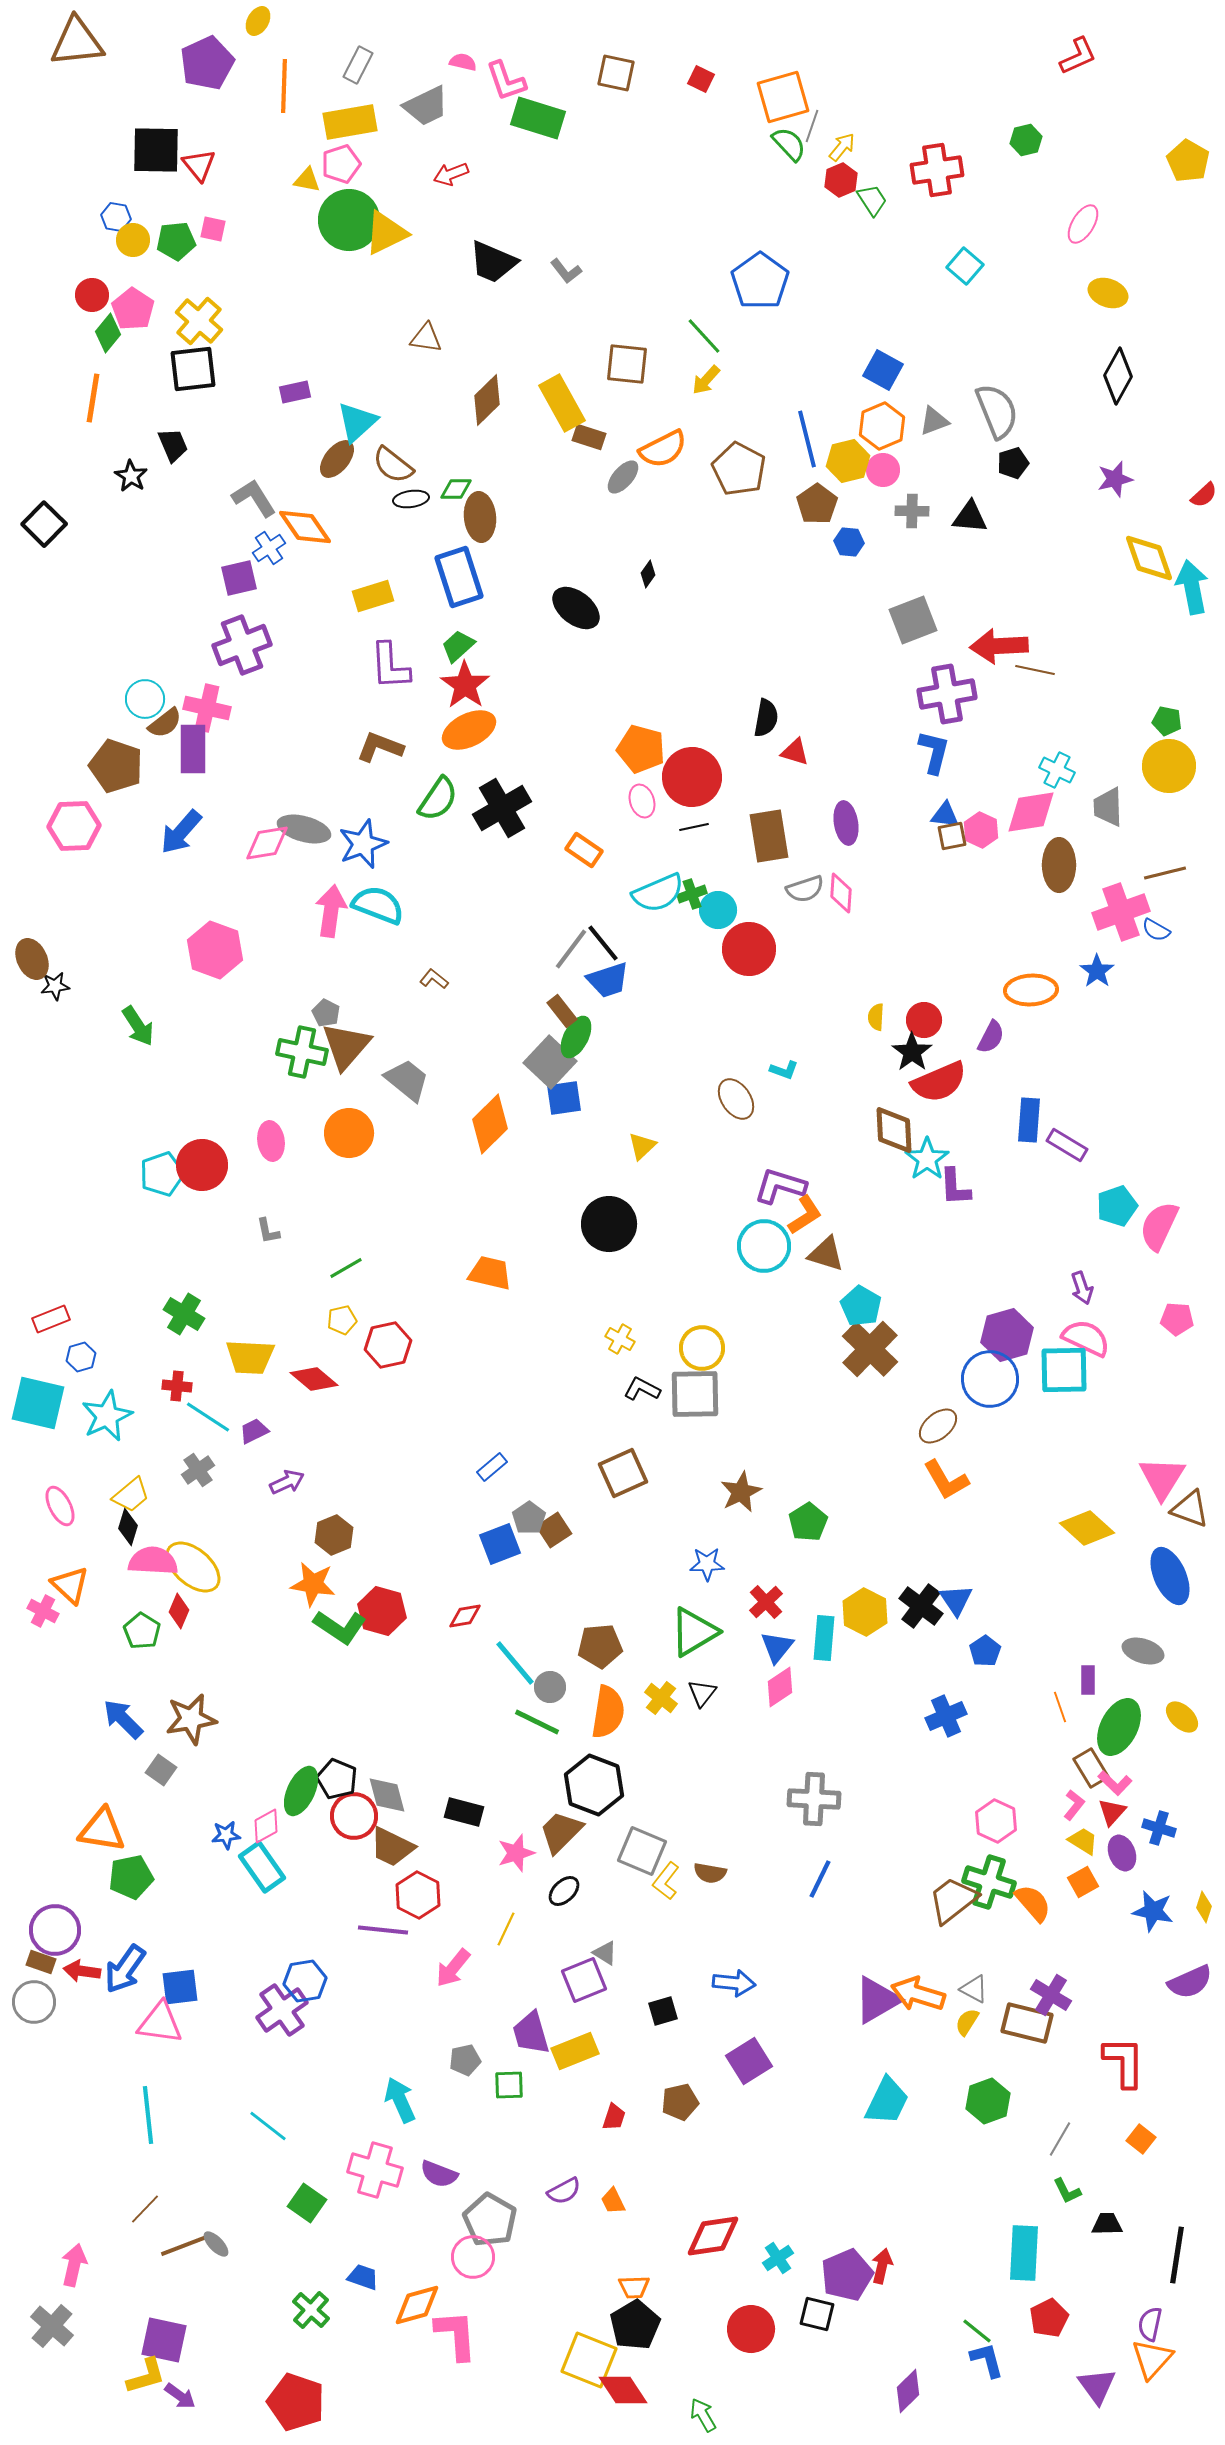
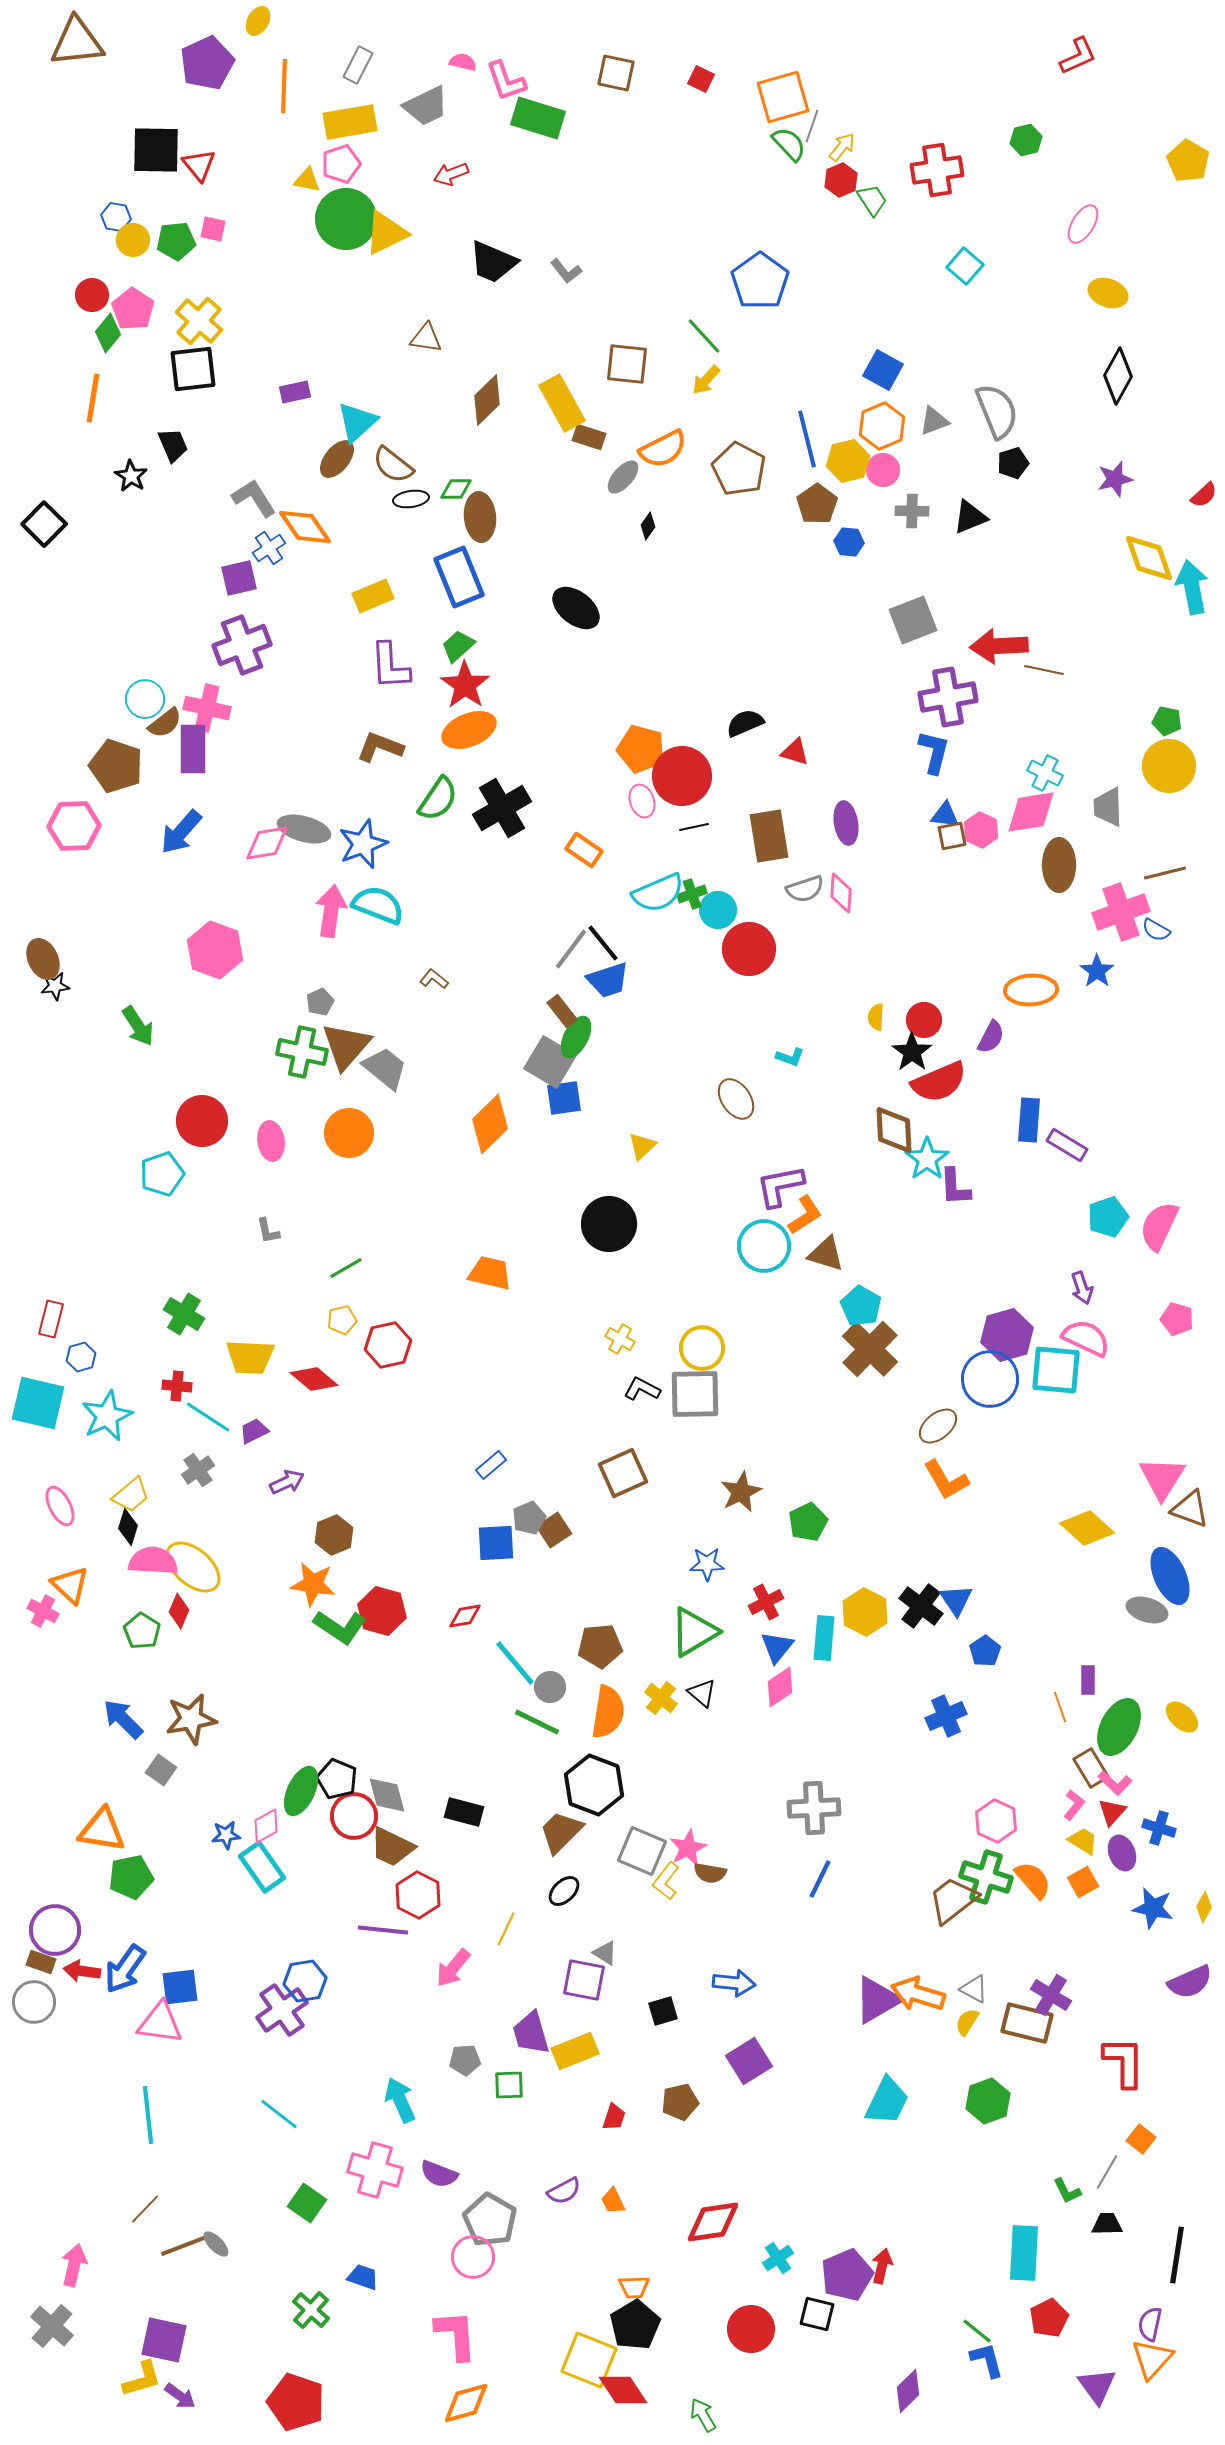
green circle at (349, 220): moved 3 px left, 1 px up
black triangle at (970, 517): rotated 27 degrees counterclockwise
black diamond at (648, 574): moved 48 px up
blue rectangle at (459, 577): rotated 4 degrees counterclockwise
yellow rectangle at (373, 596): rotated 6 degrees counterclockwise
brown line at (1035, 670): moved 9 px right
purple cross at (947, 694): moved 1 px right, 3 px down
black semicircle at (766, 718): moved 21 px left, 5 px down; rotated 123 degrees counterclockwise
orange ellipse at (469, 730): rotated 4 degrees clockwise
cyan cross at (1057, 770): moved 12 px left, 3 px down
red circle at (692, 777): moved 10 px left, 1 px up
brown ellipse at (32, 959): moved 11 px right
gray pentagon at (326, 1013): moved 6 px left, 11 px up; rotated 20 degrees clockwise
gray square at (550, 1062): rotated 12 degrees counterclockwise
cyan L-shape at (784, 1070): moved 6 px right, 13 px up
gray trapezoid at (407, 1080): moved 22 px left, 12 px up
red circle at (202, 1165): moved 44 px up
purple L-shape at (780, 1186): rotated 28 degrees counterclockwise
cyan pentagon at (1117, 1206): moved 9 px left, 11 px down
red rectangle at (51, 1319): rotated 54 degrees counterclockwise
pink pentagon at (1177, 1319): rotated 12 degrees clockwise
cyan square at (1064, 1370): moved 8 px left; rotated 6 degrees clockwise
blue rectangle at (492, 1467): moved 1 px left, 2 px up
gray pentagon at (529, 1518): rotated 12 degrees clockwise
green pentagon at (808, 1522): rotated 6 degrees clockwise
blue square at (500, 1544): moved 4 px left, 1 px up; rotated 18 degrees clockwise
red cross at (766, 1602): rotated 16 degrees clockwise
gray ellipse at (1143, 1651): moved 4 px right, 41 px up
black triangle at (702, 1693): rotated 28 degrees counterclockwise
gray cross at (814, 1799): moved 9 px down; rotated 6 degrees counterclockwise
pink star at (516, 1853): moved 172 px right, 5 px up; rotated 9 degrees counterclockwise
green cross at (989, 1882): moved 3 px left, 5 px up
orange semicircle at (1033, 1903): moved 23 px up
yellow diamond at (1204, 1907): rotated 12 degrees clockwise
blue star at (1153, 1911): moved 3 px up
purple square at (584, 1980): rotated 33 degrees clockwise
gray pentagon at (465, 2060): rotated 8 degrees clockwise
cyan line at (268, 2126): moved 11 px right, 12 px up
gray line at (1060, 2139): moved 47 px right, 33 px down
red diamond at (713, 2236): moved 14 px up
orange diamond at (417, 2305): moved 49 px right, 98 px down
yellow L-shape at (146, 2376): moved 4 px left, 3 px down
